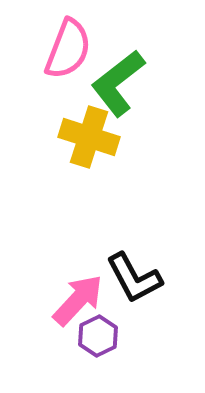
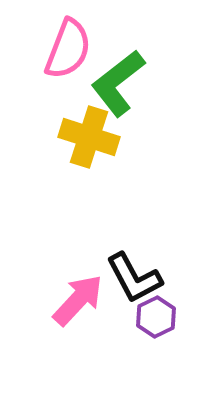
purple hexagon: moved 58 px right, 19 px up
